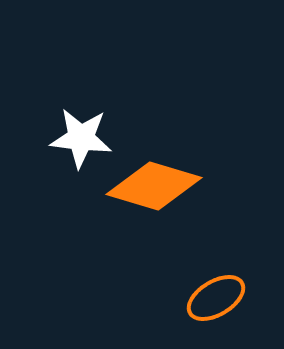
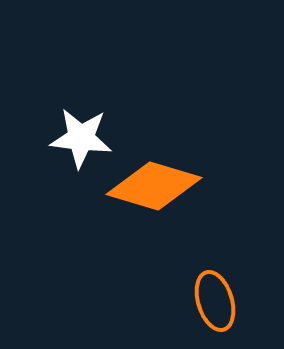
orange ellipse: moved 1 px left, 3 px down; rotated 76 degrees counterclockwise
